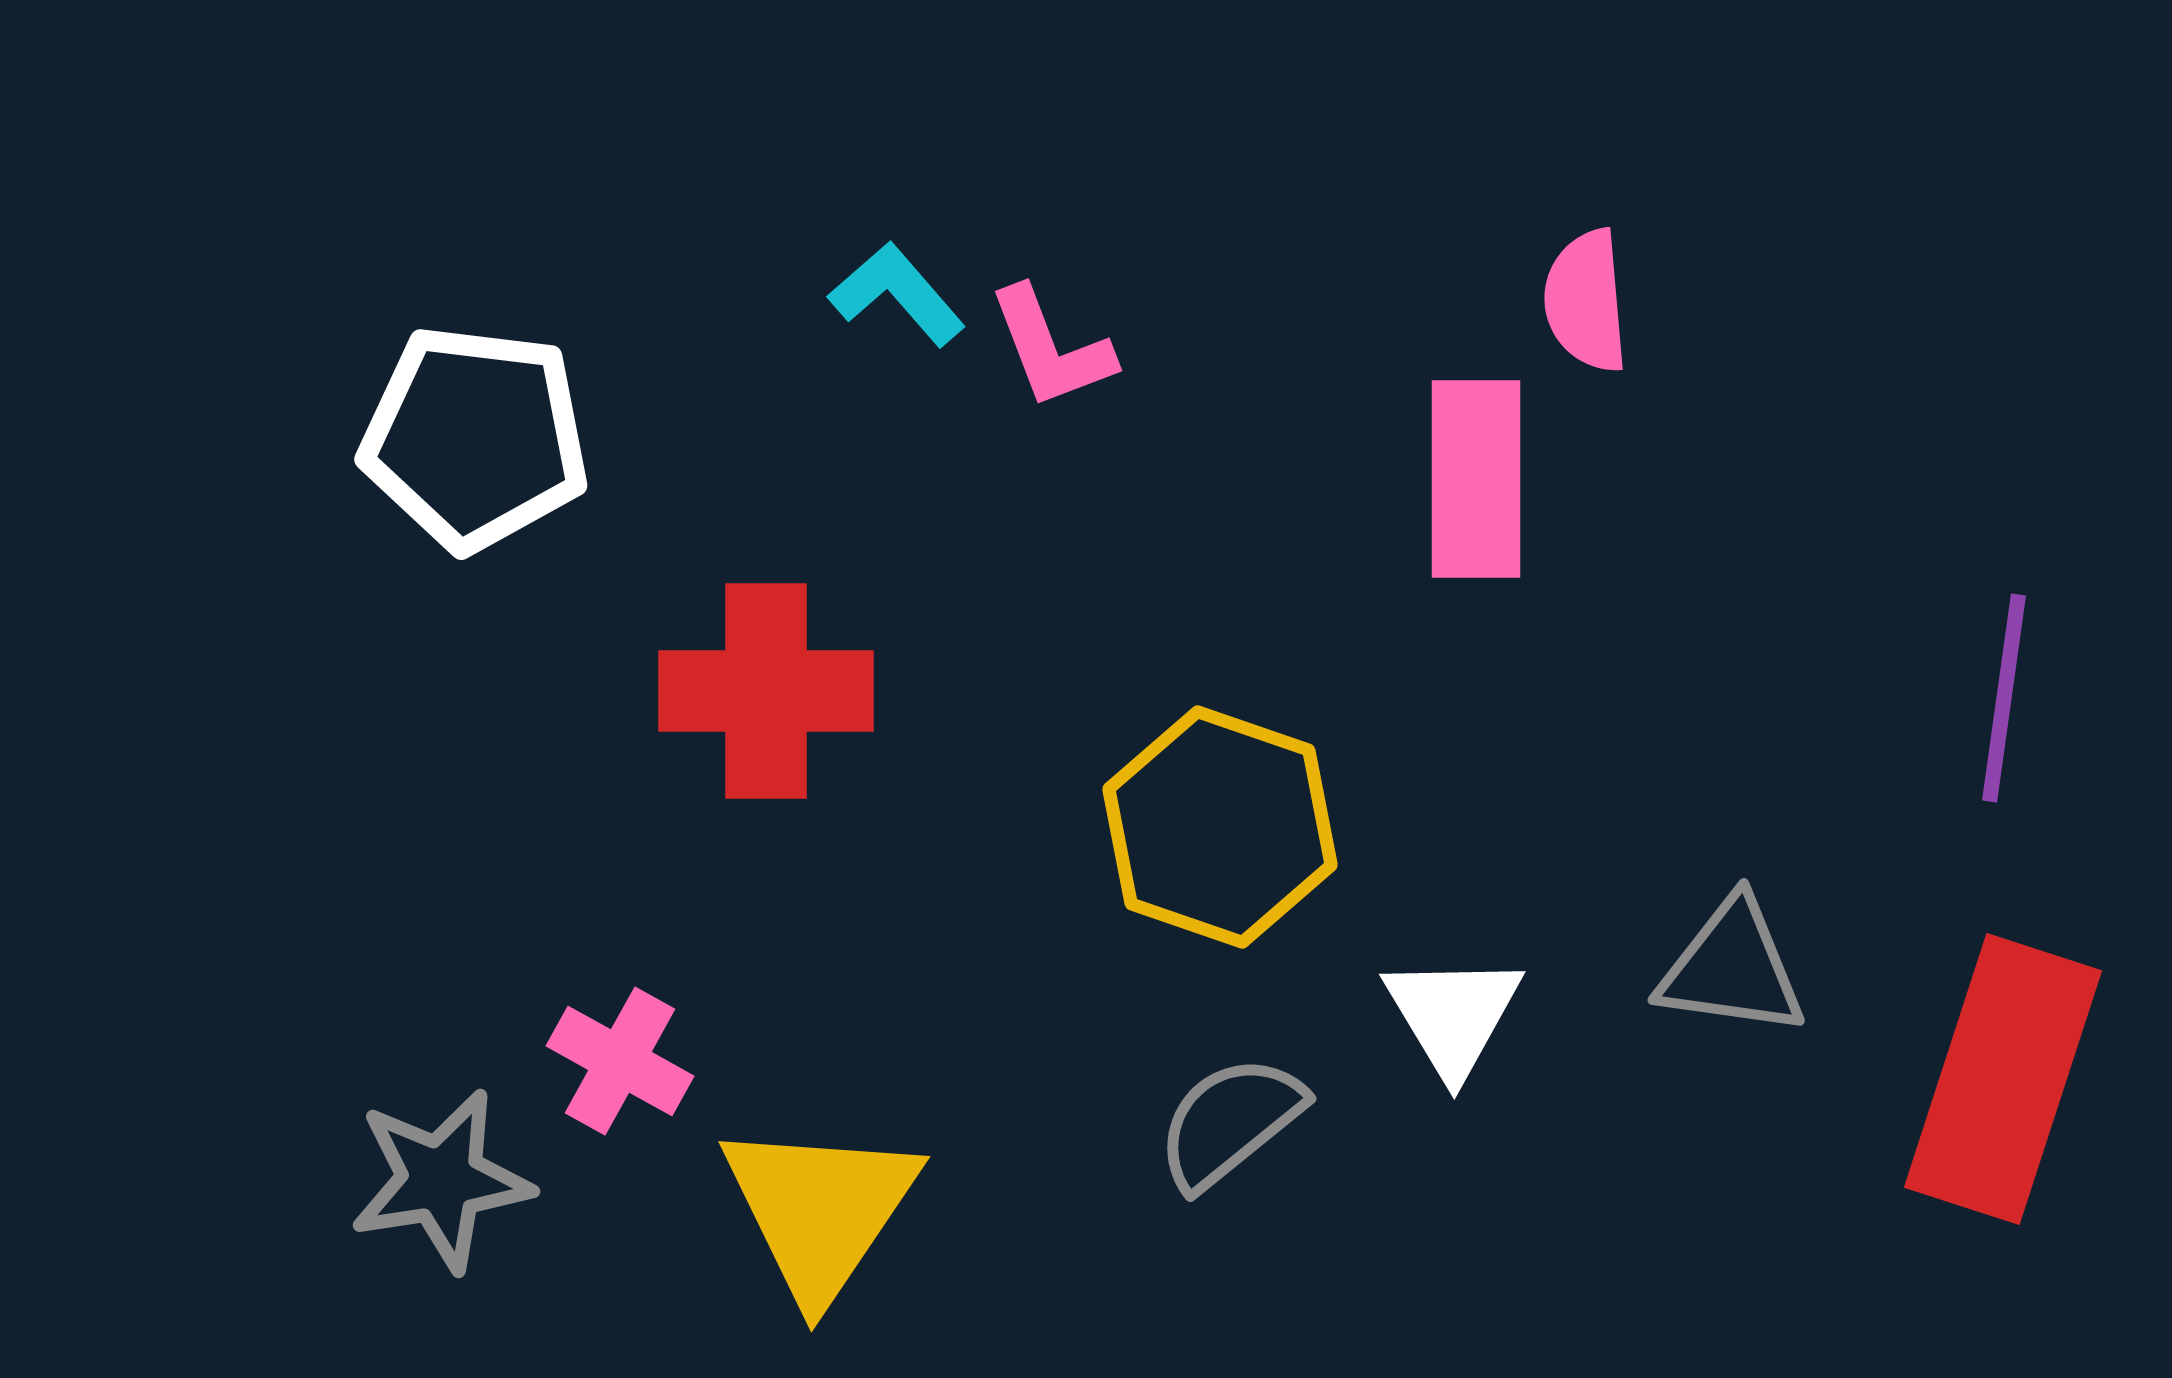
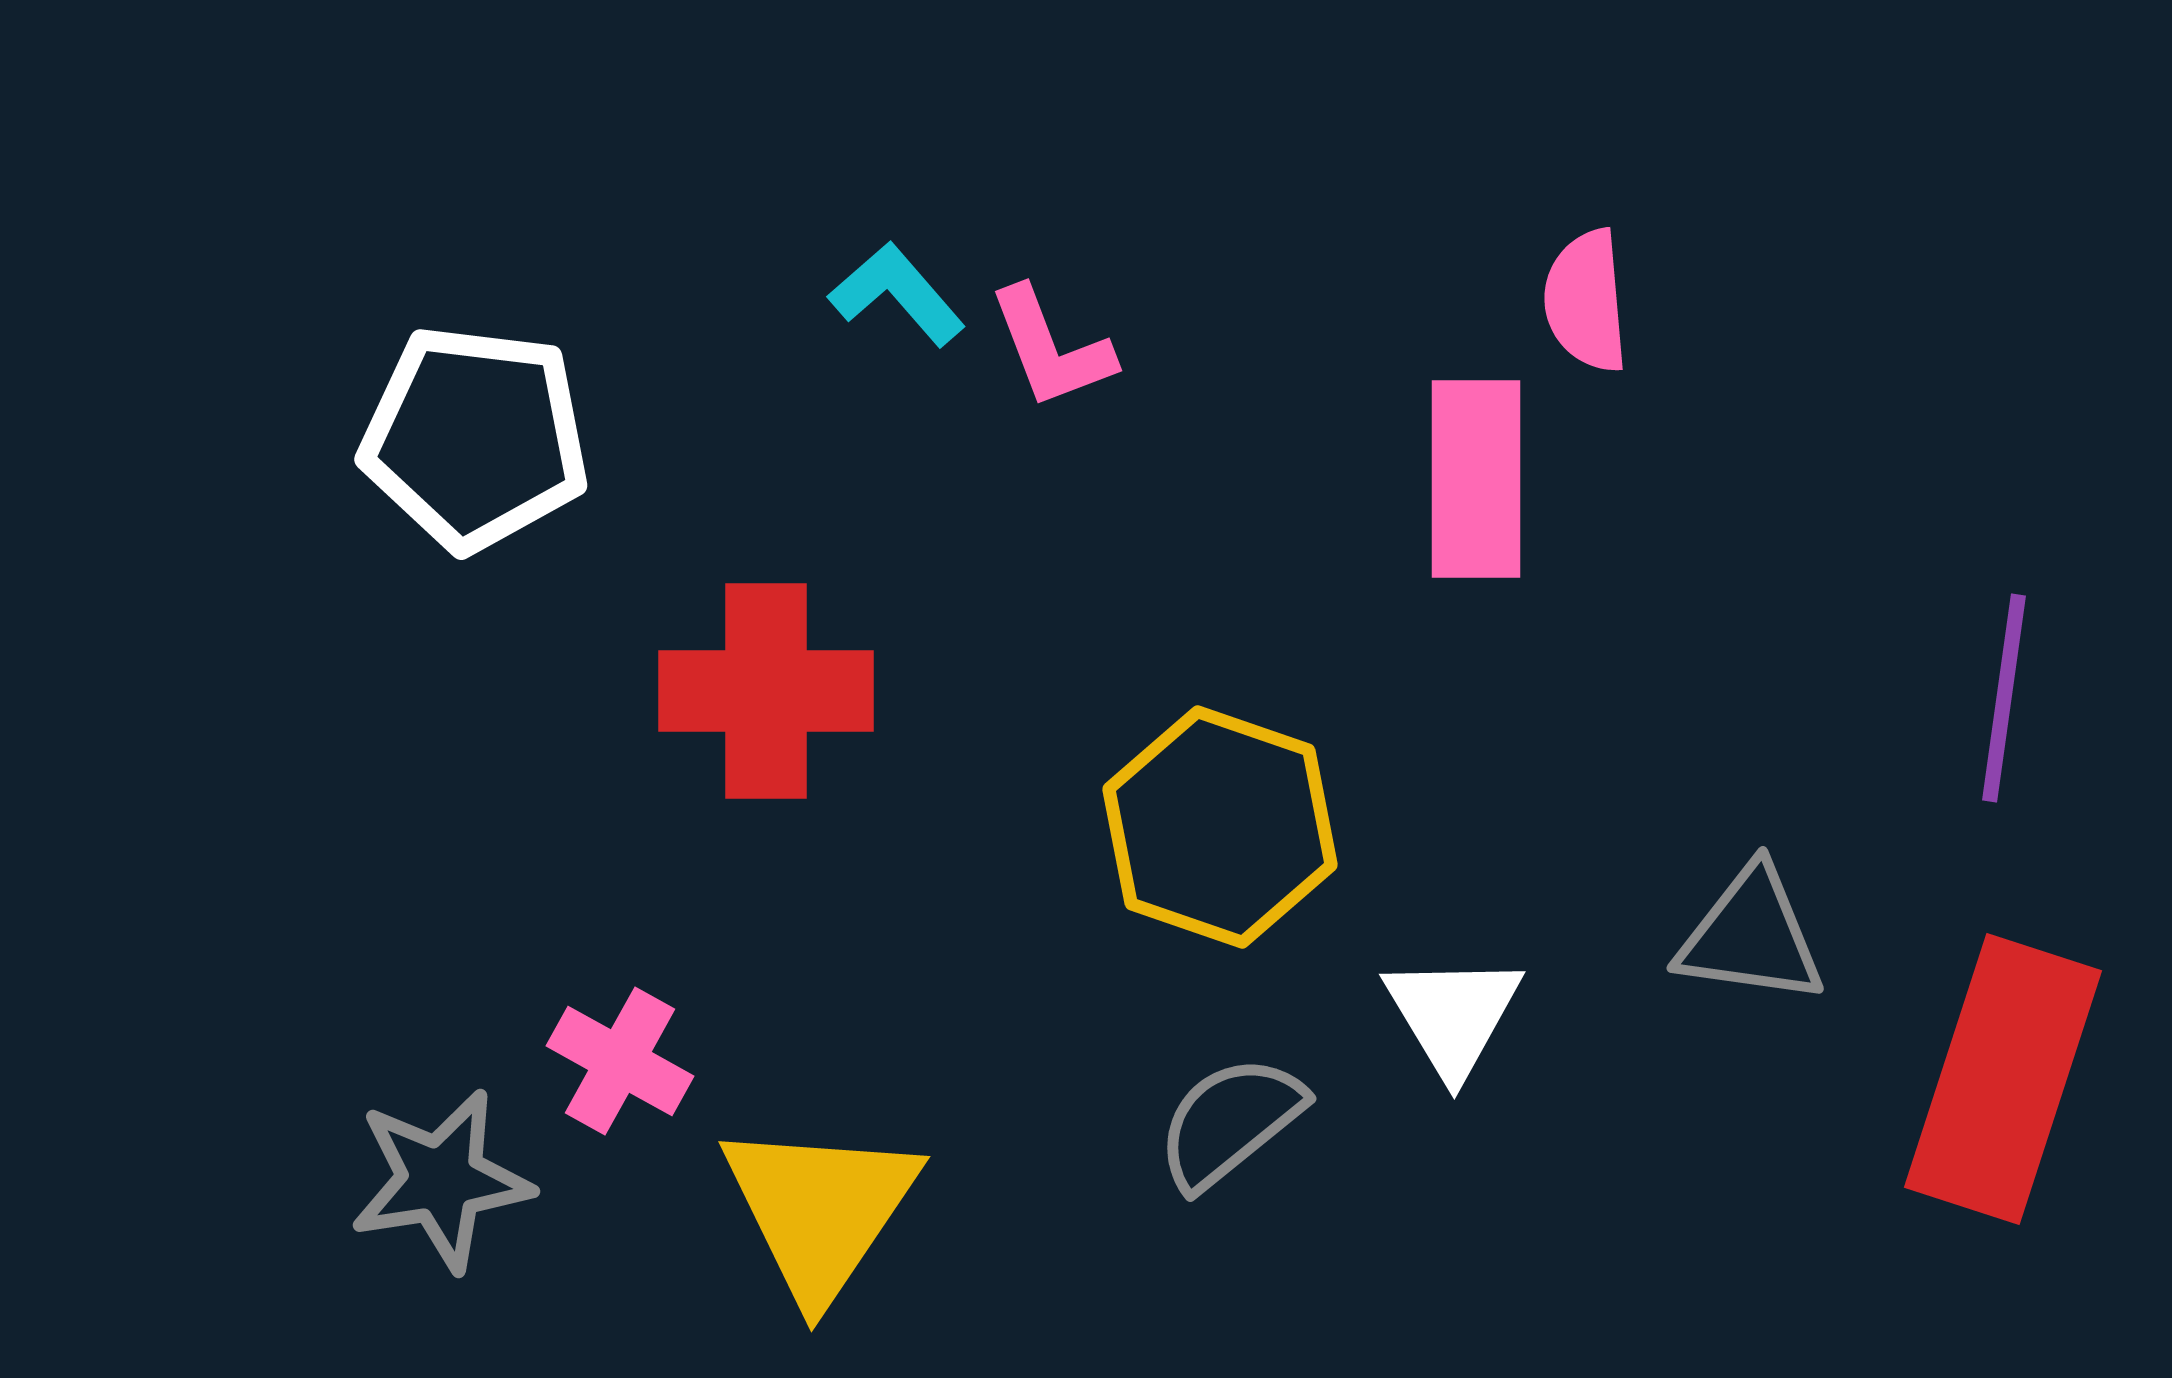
gray triangle: moved 19 px right, 32 px up
